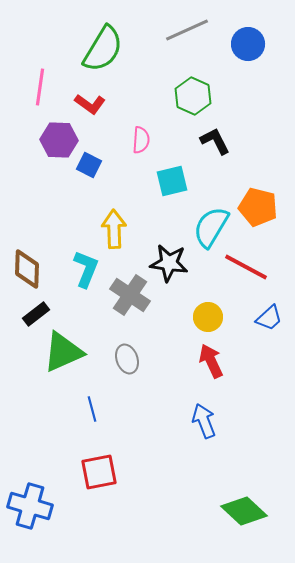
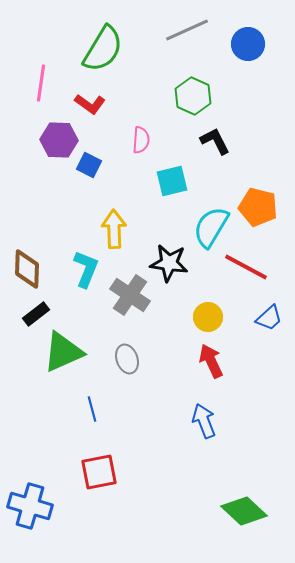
pink line: moved 1 px right, 4 px up
